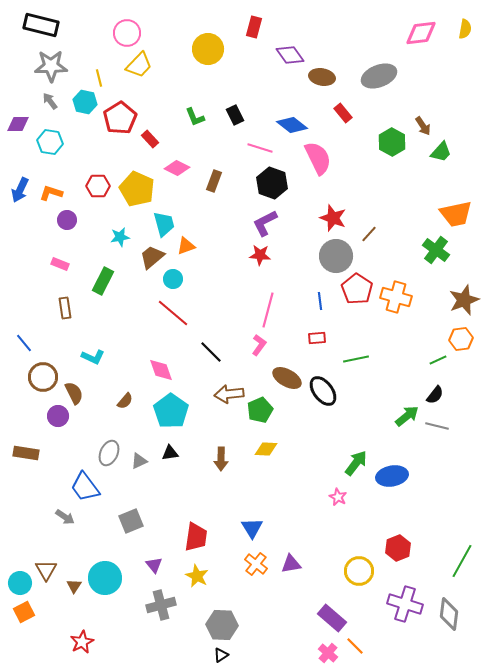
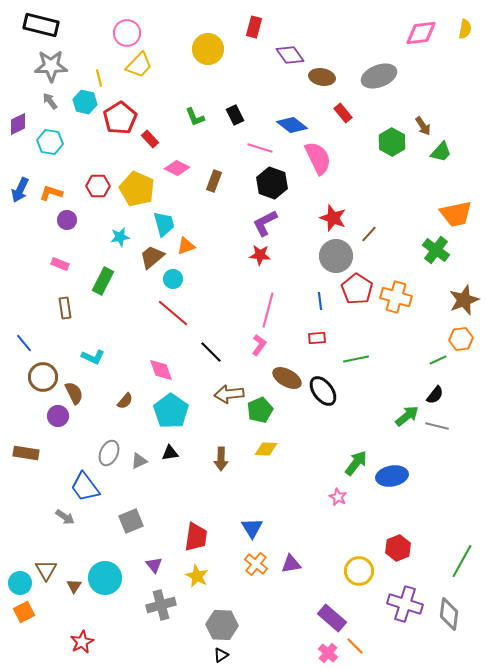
purple diamond at (18, 124): rotated 25 degrees counterclockwise
